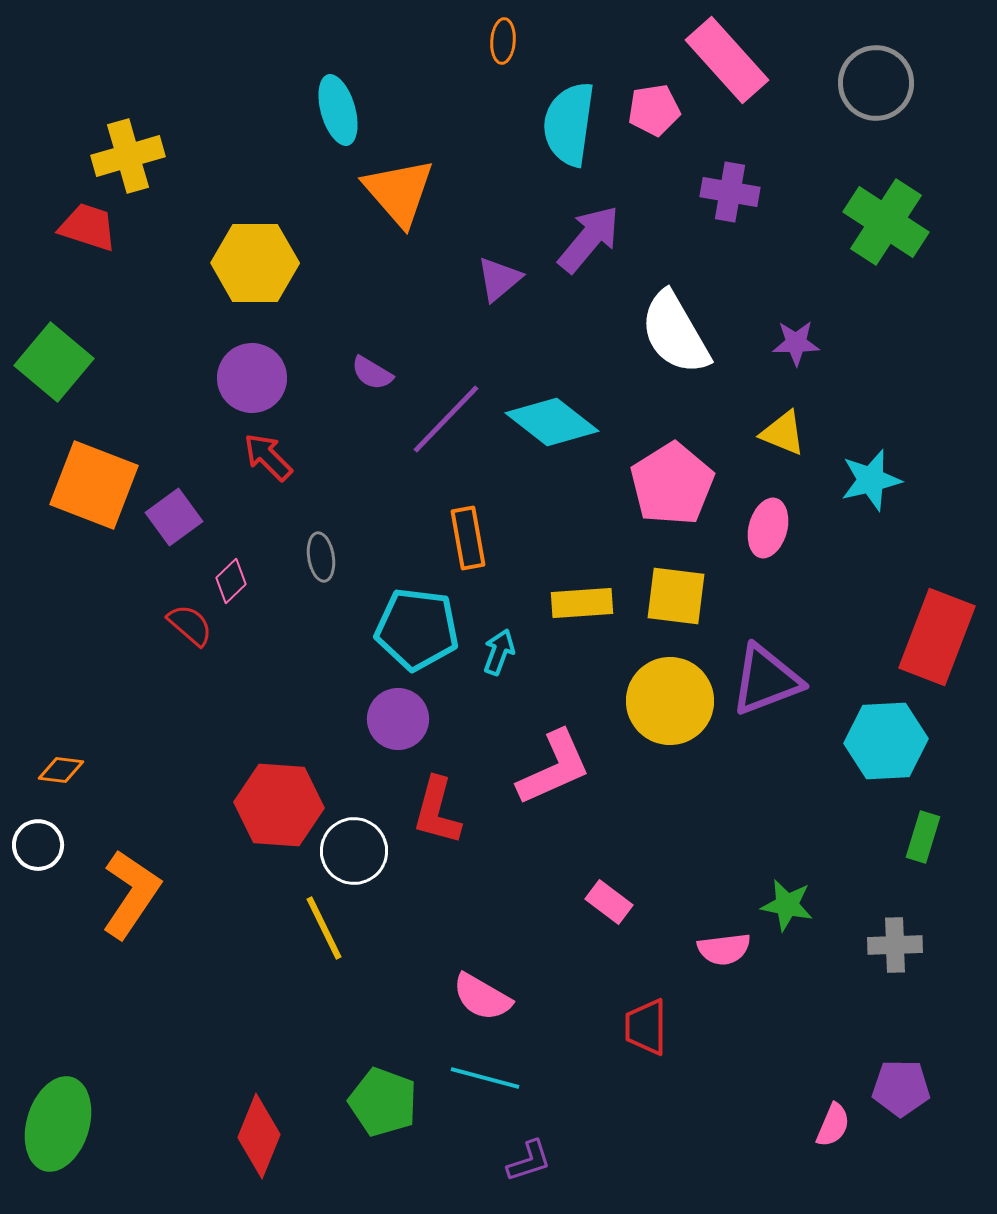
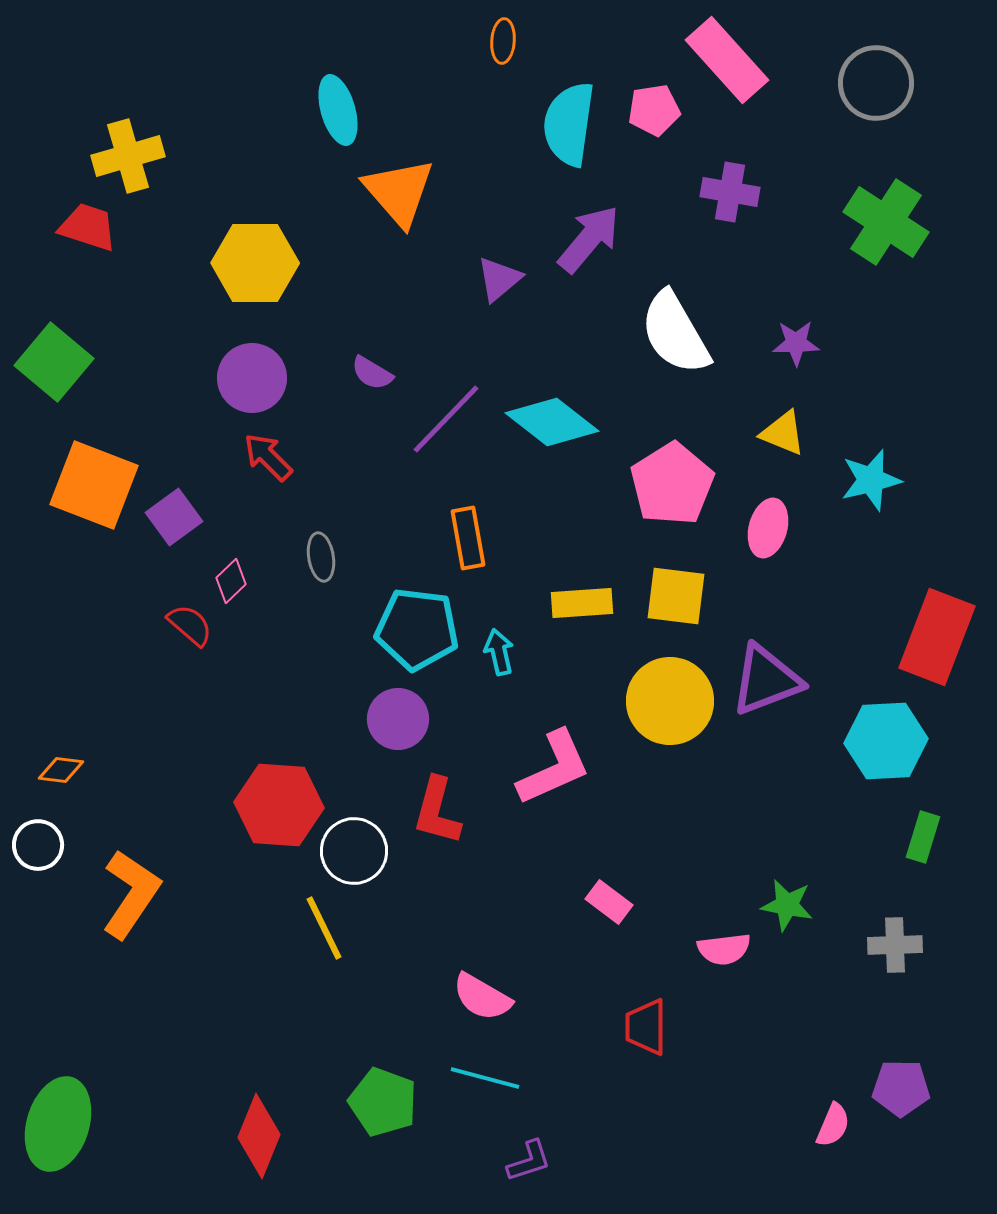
cyan arrow at (499, 652): rotated 33 degrees counterclockwise
